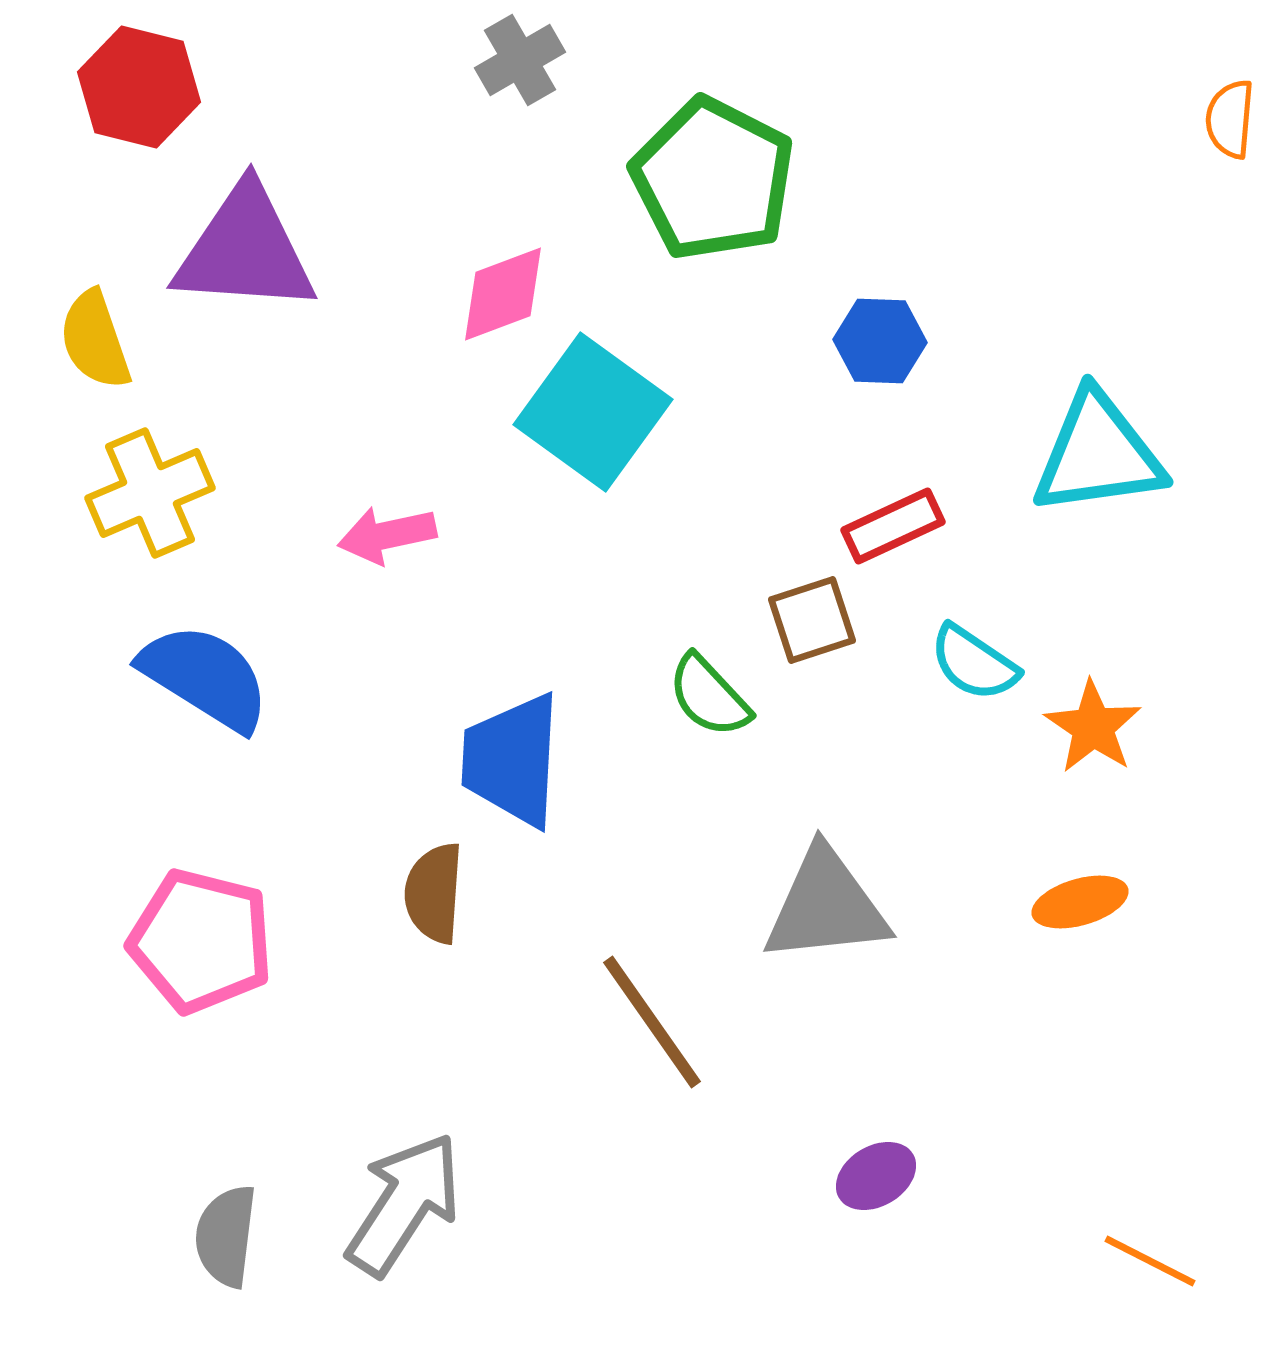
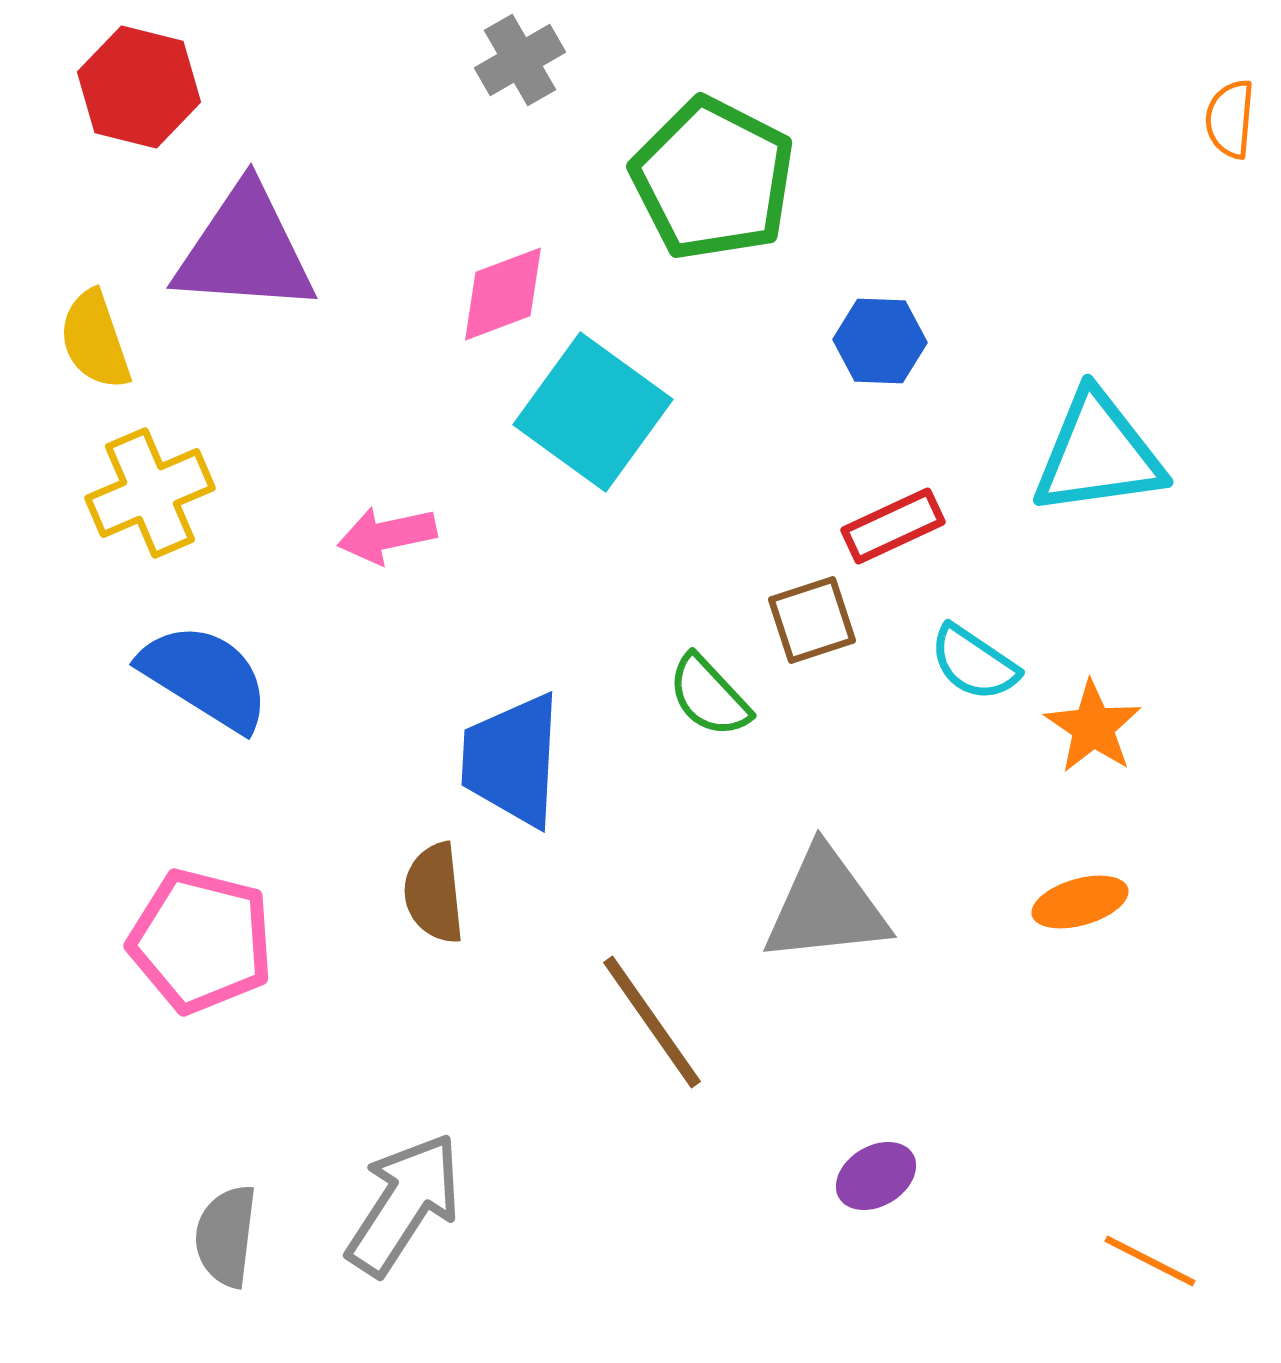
brown semicircle: rotated 10 degrees counterclockwise
